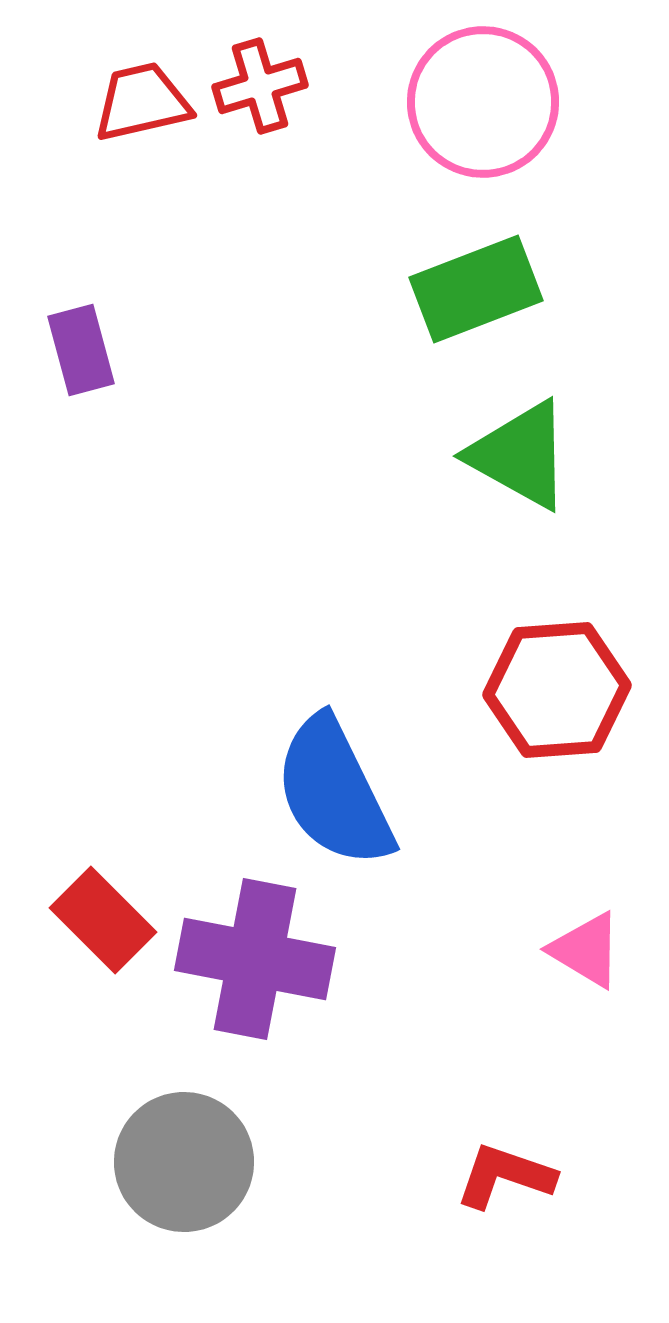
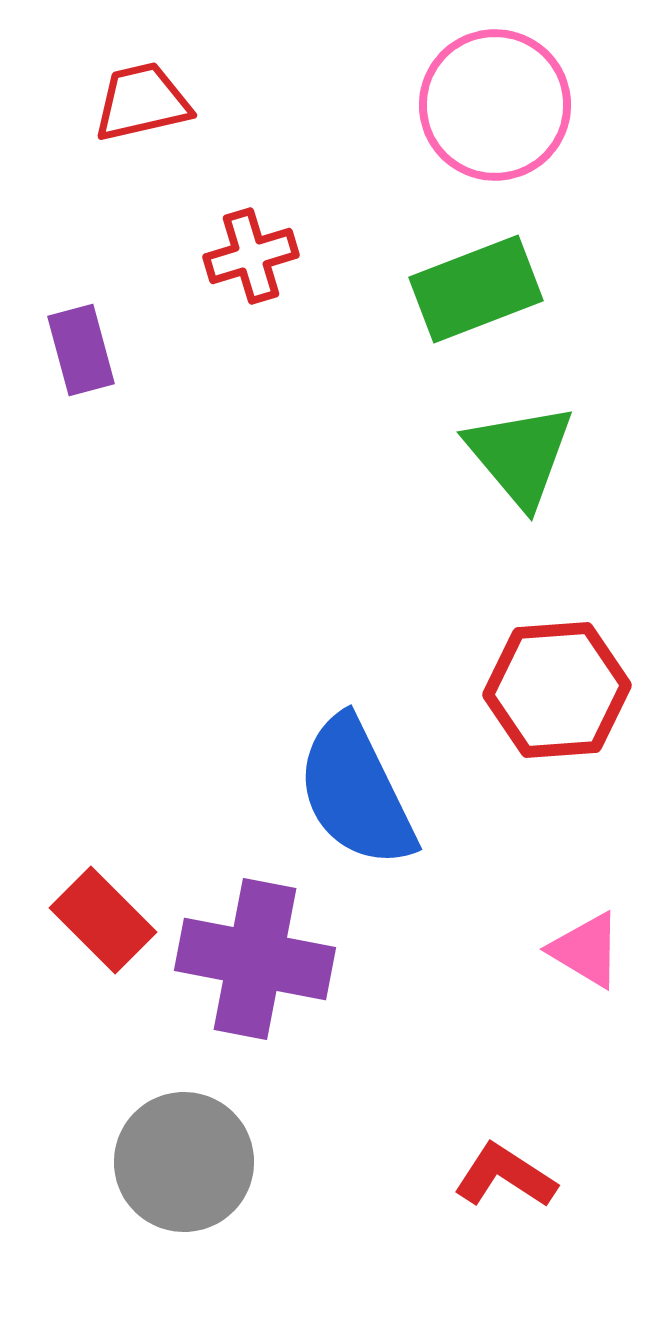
red cross: moved 9 px left, 170 px down
pink circle: moved 12 px right, 3 px down
green triangle: rotated 21 degrees clockwise
blue semicircle: moved 22 px right
red L-shape: rotated 14 degrees clockwise
